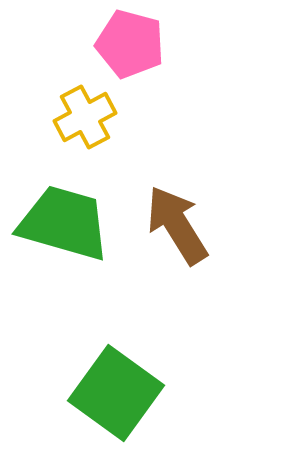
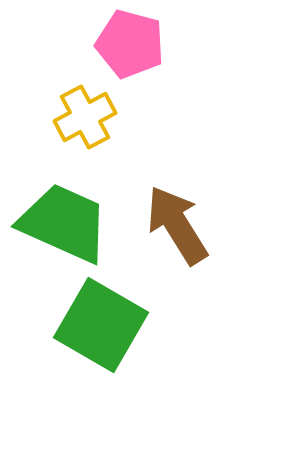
green trapezoid: rotated 8 degrees clockwise
green square: moved 15 px left, 68 px up; rotated 6 degrees counterclockwise
